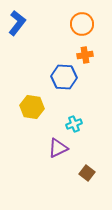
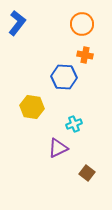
orange cross: rotated 21 degrees clockwise
